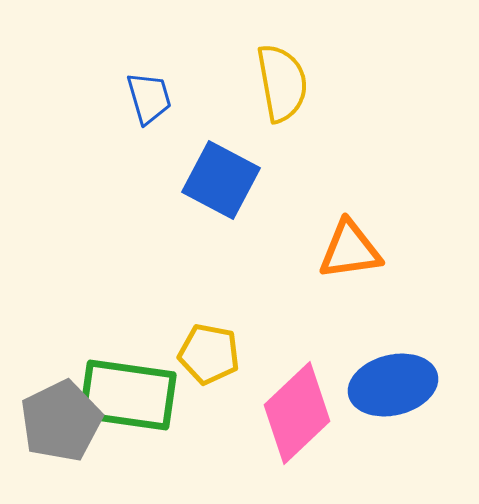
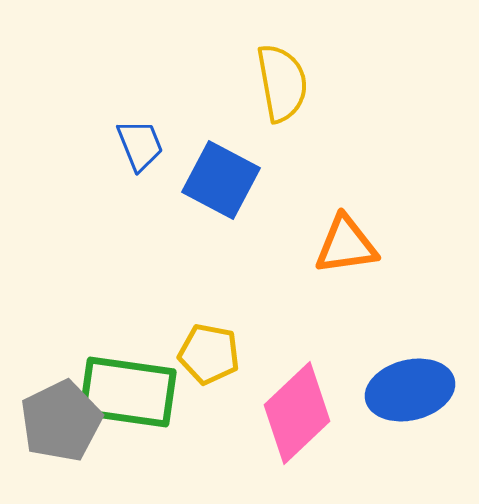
blue trapezoid: moved 9 px left, 47 px down; rotated 6 degrees counterclockwise
orange triangle: moved 4 px left, 5 px up
blue ellipse: moved 17 px right, 5 px down
green rectangle: moved 3 px up
